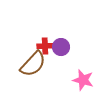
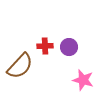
purple circle: moved 8 px right
brown semicircle: moved 13 px left, 2 px down
